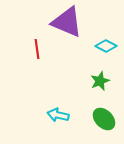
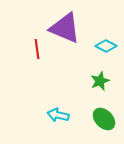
purple triangle: moved 2 px left, 6 px down
